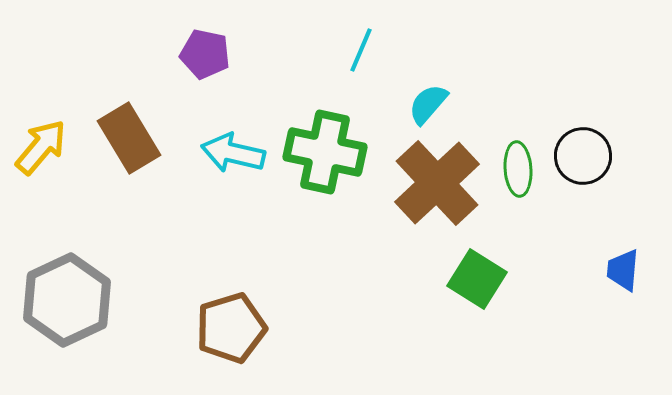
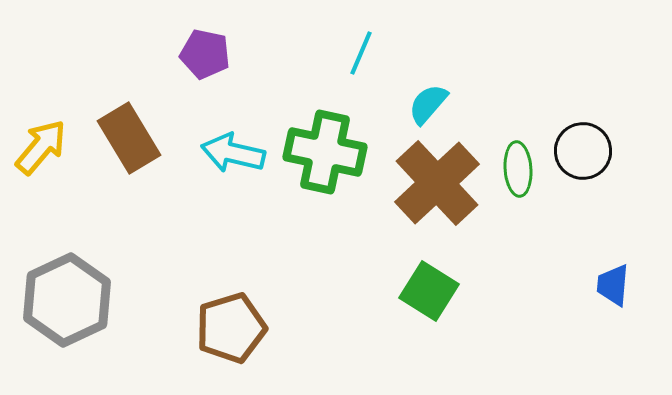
cyan line: moved 3 px down
black circle: moved 5 px up
blue trapezoid: moved 10 px left, 15 px down
green square: moved 48 px left, 12 px down
